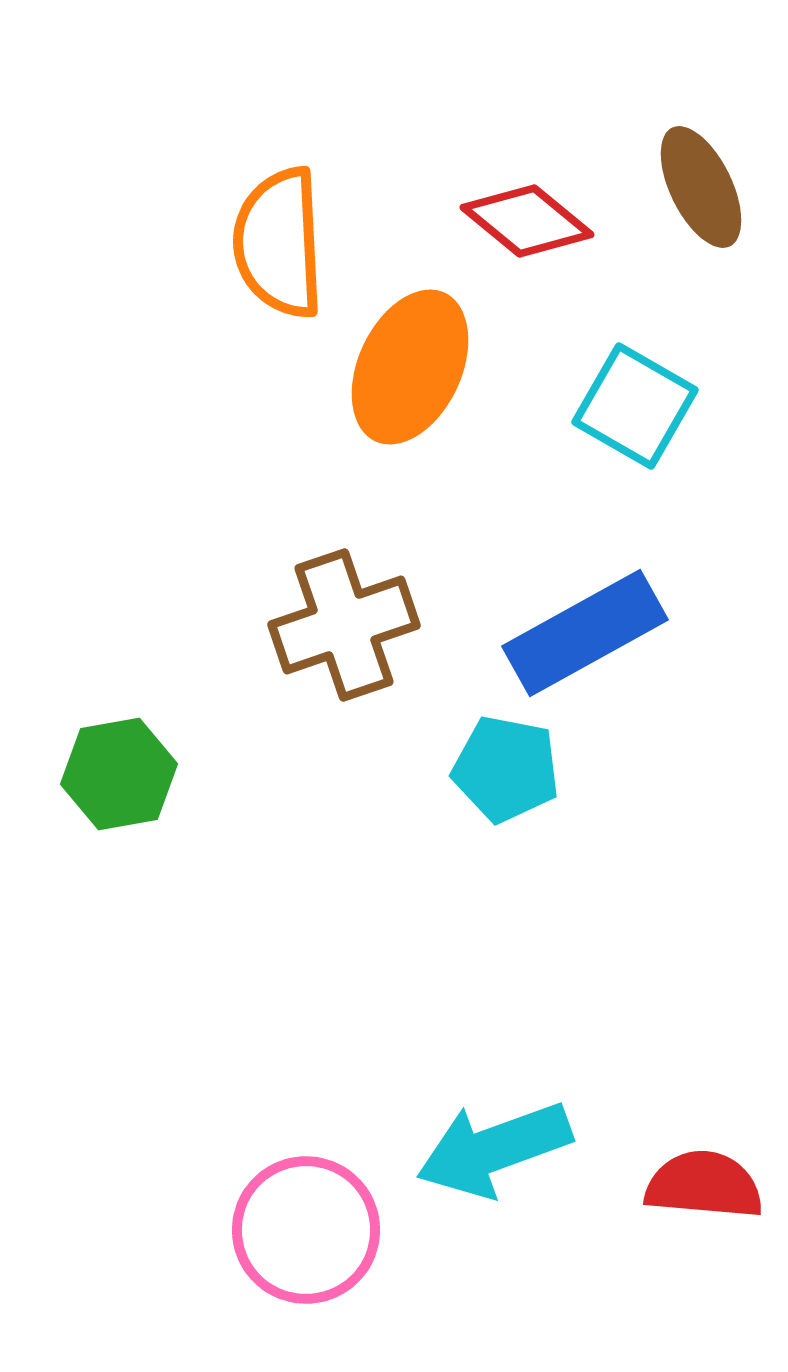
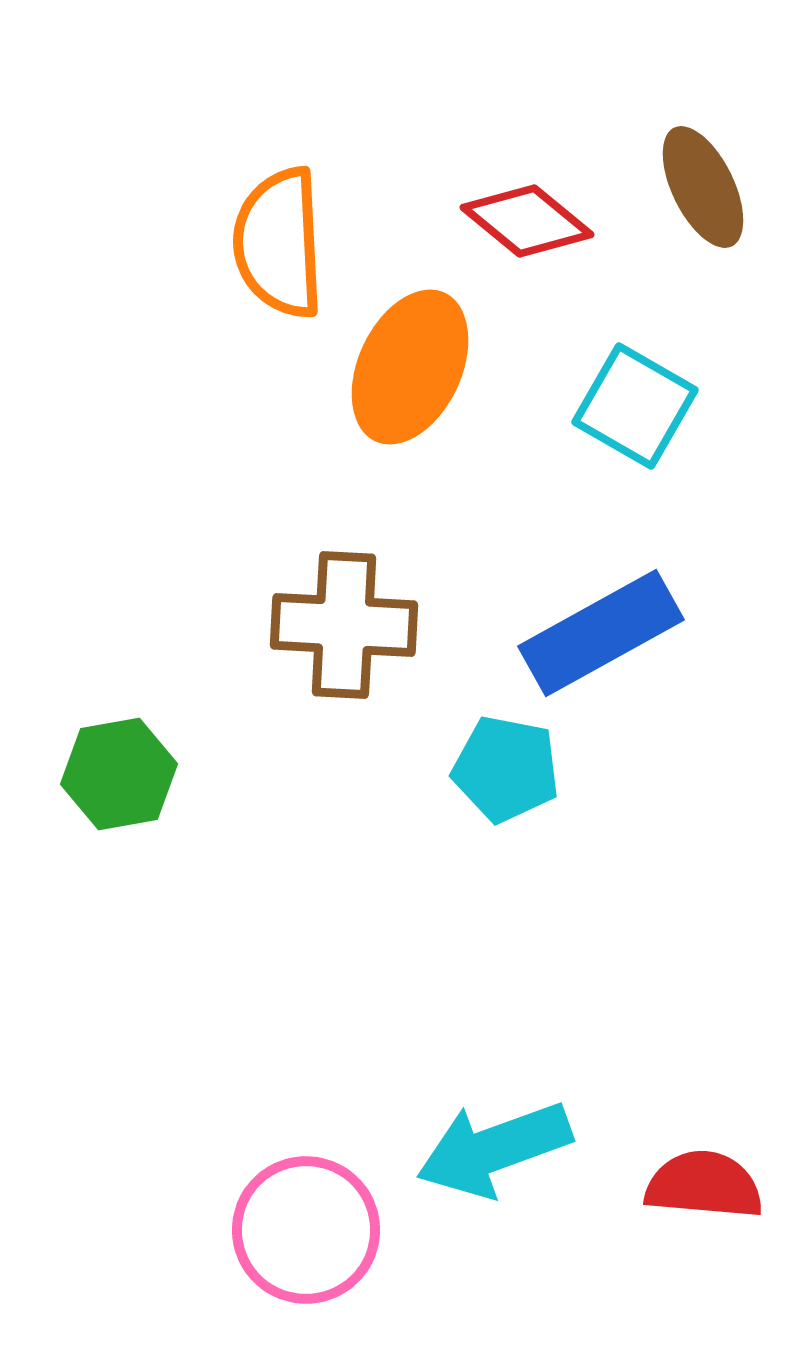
brown ellipse: moved 2 px right
brown cross: rotated 22 degrees clockwise
blue rectangle: moved 16 px right
